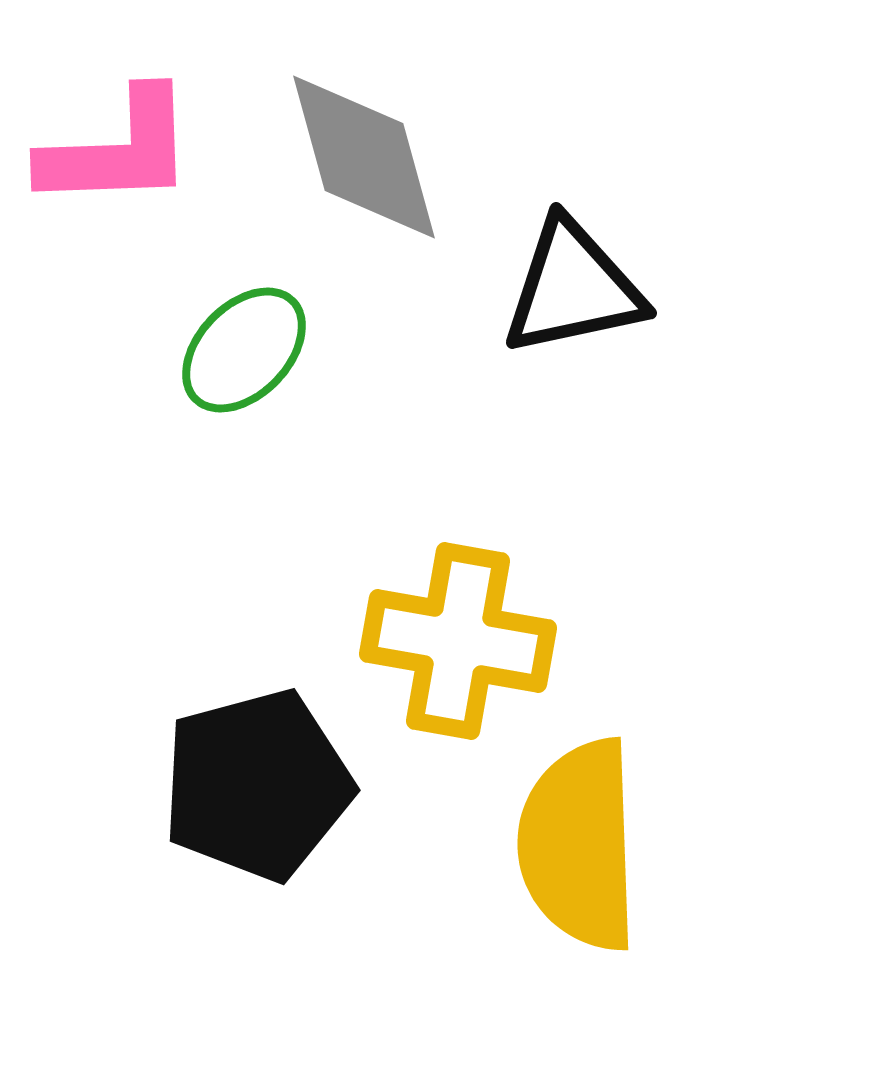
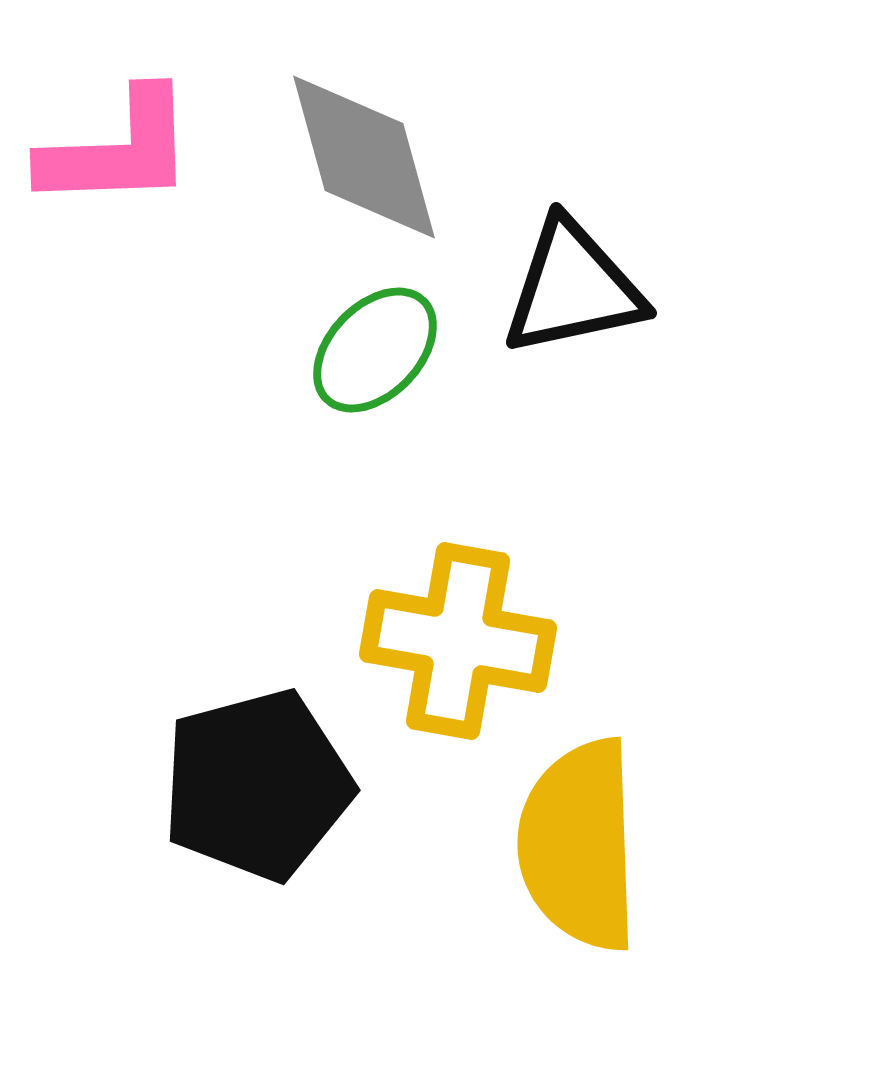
green ellipse: moved 131 px right
